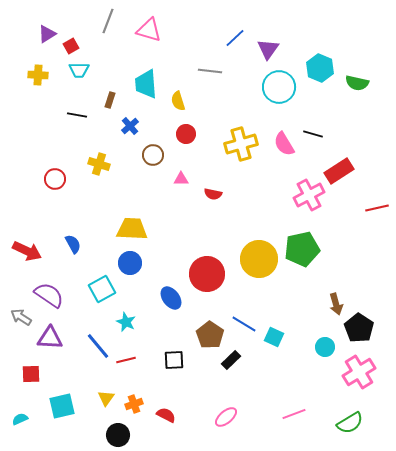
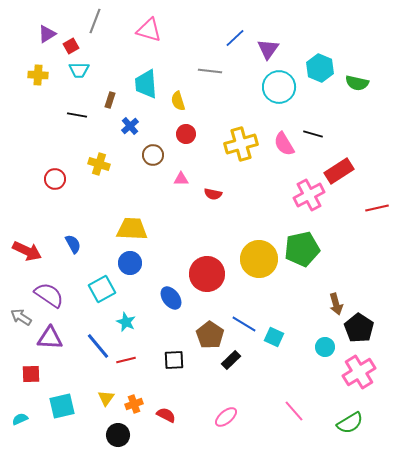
gray line at (108, 21): moved 13 px left
pink line at (294, 414): moved 3 px up; rotated 70 degrees clockwise
